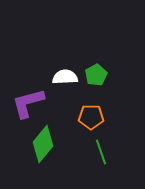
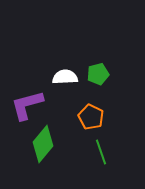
green pentagon: moved 2 px right, 1 px up; rotated 15 degrees clockwise
purple L-shape: moved 1 px left, 2 px down
orange pentagon: rotated 25 degrees clockwise
